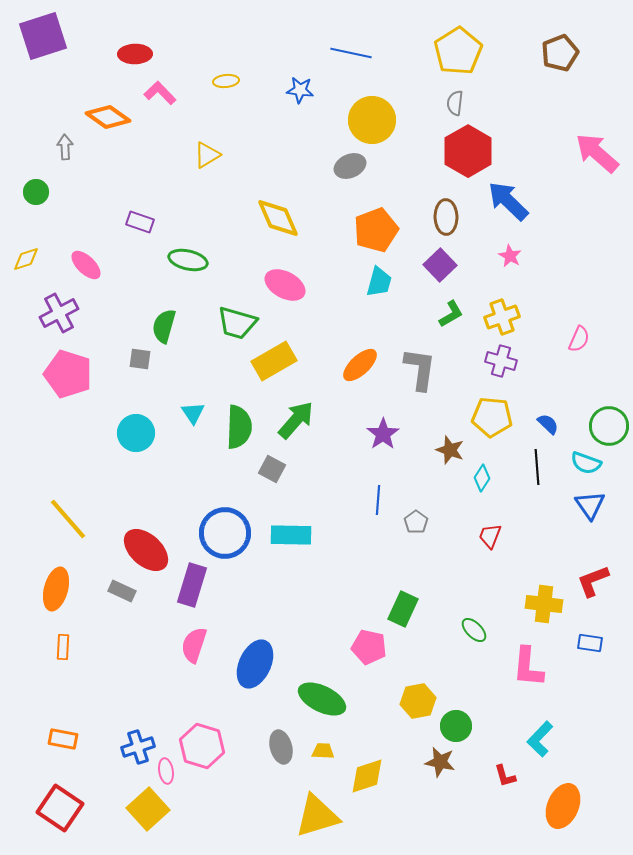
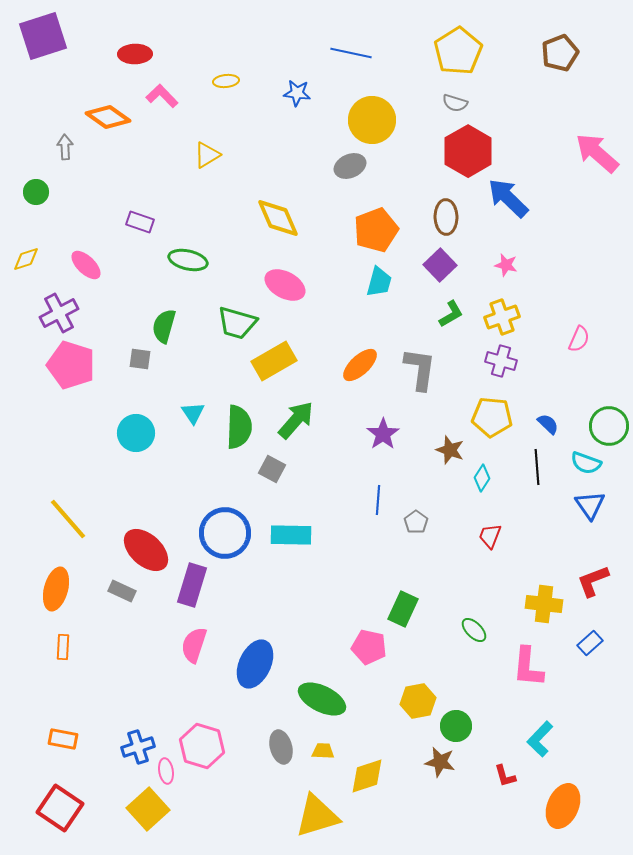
blue star at (300, 90): moved 3 px left, 3 px down
pink L-shape at (160, 93): moved 2 px right, 3 px down
gray semicircle at (455, 103): rotated 80 degrees counterclockwise
blue arrow at (508, 201): moved 3 px up
pink star at (510, 256): moved 4 px left, 9 px down; rotated 15 degrees counterclockwise
pink pentagon at (68, 374): moved 3 px right, 9 px up
blue rectangle at (590, 643): rotated 50 degrees counterclockwise
